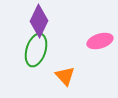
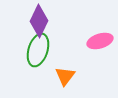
green ellipse: moved 2 px right
orange triangle: rotated 20 degrees clockwise
